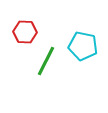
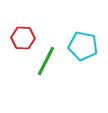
red hexagon: moved 2 px left, 6 px down
